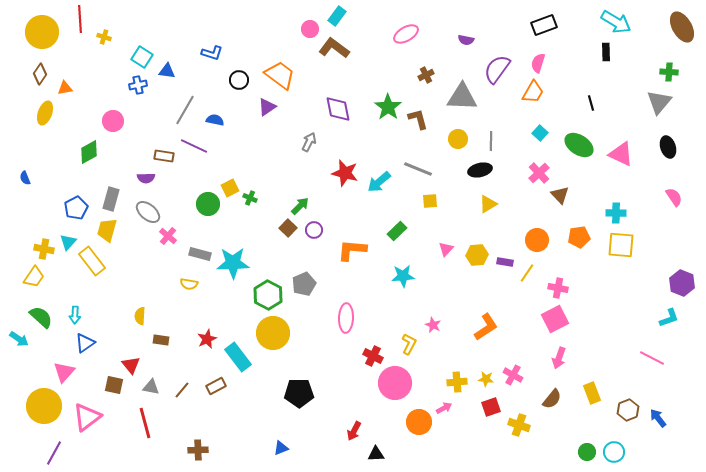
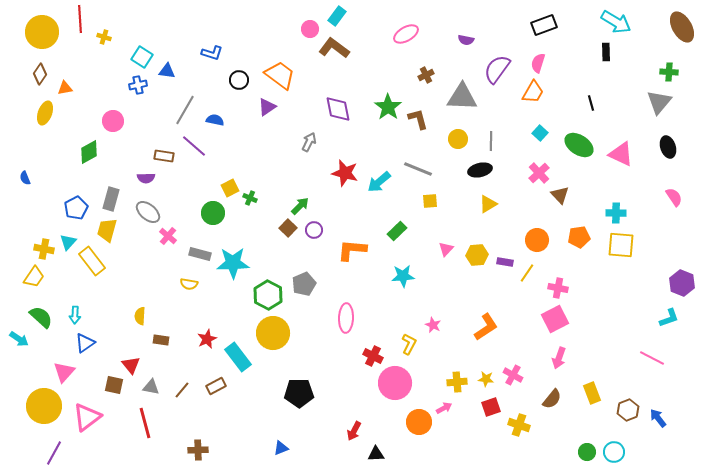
purple line at (194, 146): rotated 16 degrees clockwise
green circle at (208, 204): moved 5 px right, 9 px down
